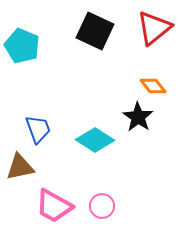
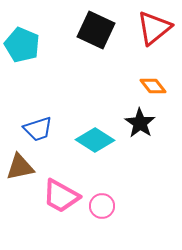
black square: moved 1 px right, 1 px up
cyan pentagon: moved 1 px up
black star: moved 2 px right, 6 px down
blue trapezoid: rotated 92 degrees clockwise
pink trapezoid: moved 7 px right, 10 px up
